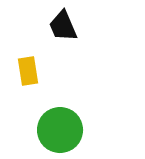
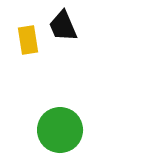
yellow rectangle: moved 31 px up
